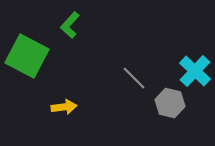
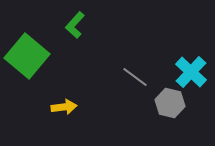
green L-shape: moved 5 px right
green square: rotated 12 degrees clockwise
cyan cross: moved 4 px left, 1 px down
gray line: moved 1 px right, 1 px up; rotated 8 degrees counterclockwise
